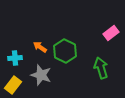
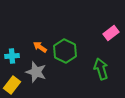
cyan cross: moved 3 px left, 2 px up
green arrow: moved 1 px down
gray star: moved 5 px left, 3 px up
yellow rectangle: moved 1 px left
